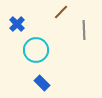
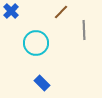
blue cross: moved 6 px left, 13 px up
cyan circle: moved 7 px up
